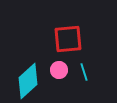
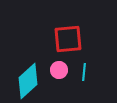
cyan line: rotated 24 degrees clockwise
